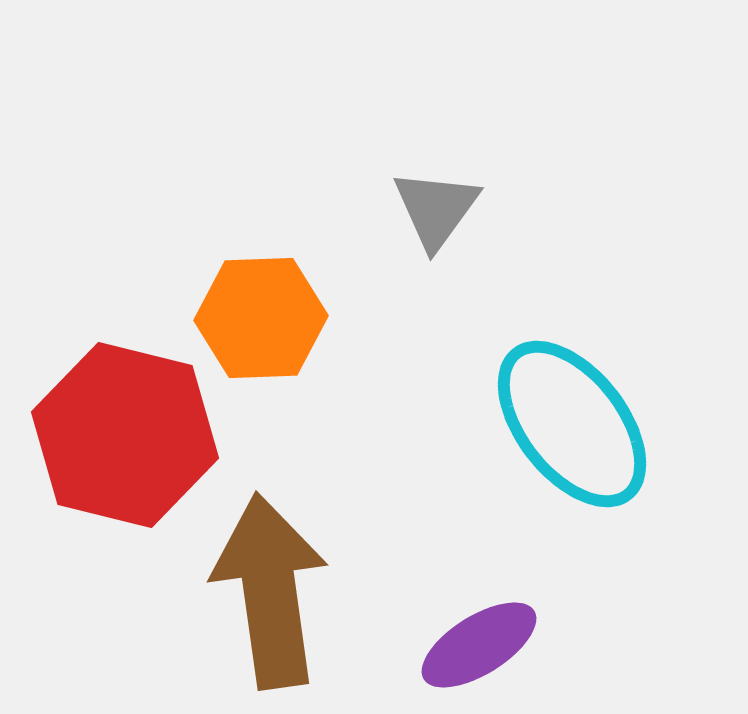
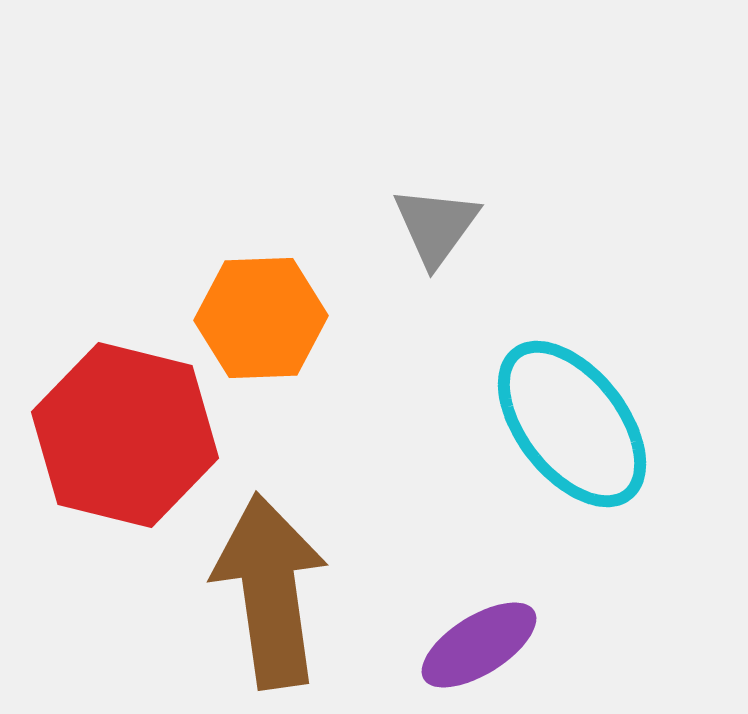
gray triangle: moved 17 px down
